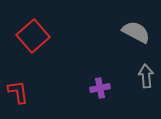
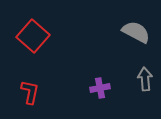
red square: rotated 8 degrees counterclockwise
gray arrow: moved 1 px left, 3 px down
red L-shape: moved 12 px right; rotated 20 degrees clockwise
